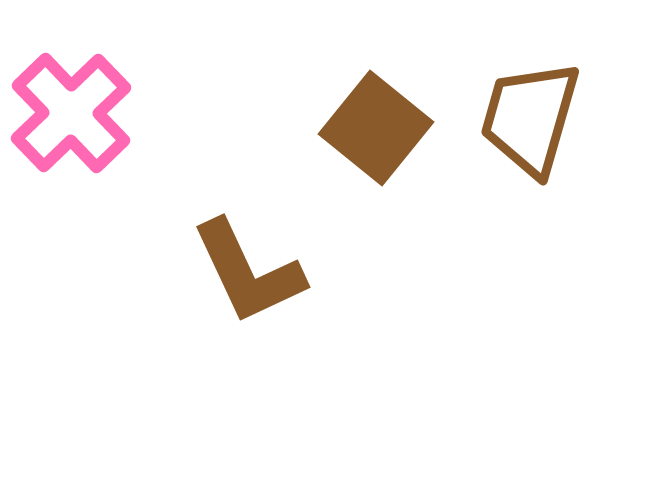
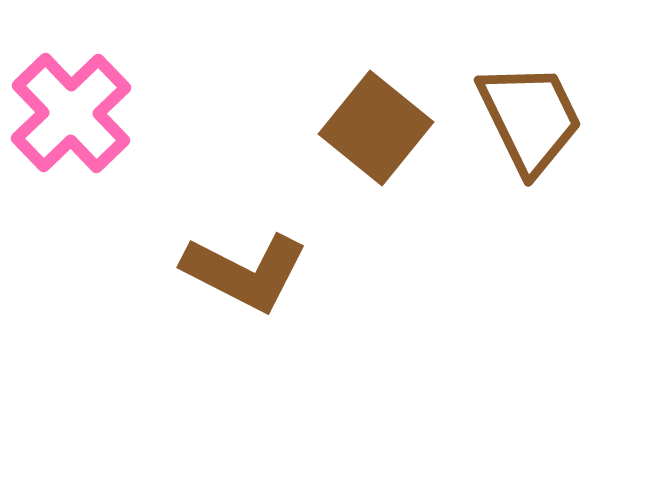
brown trapezoid: rotated 138 degrees clockwise
brown L-shape: moved 3 px left; rotated 38 degrees counterclockwise
